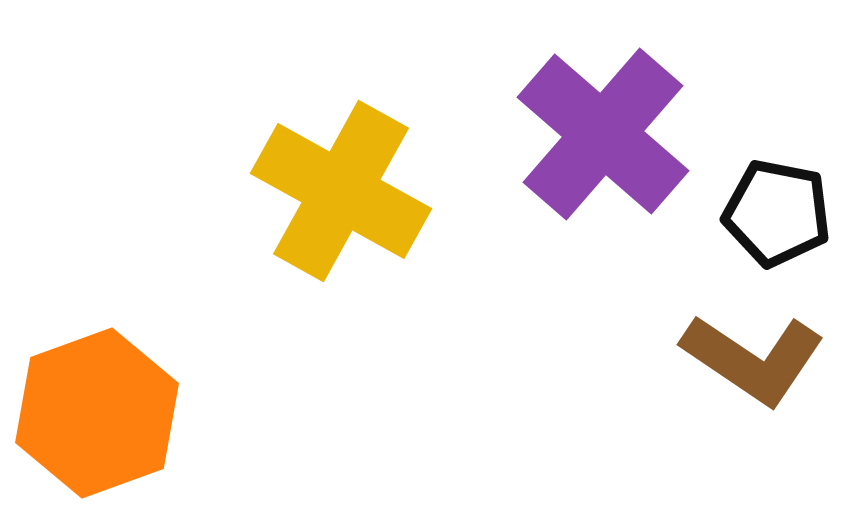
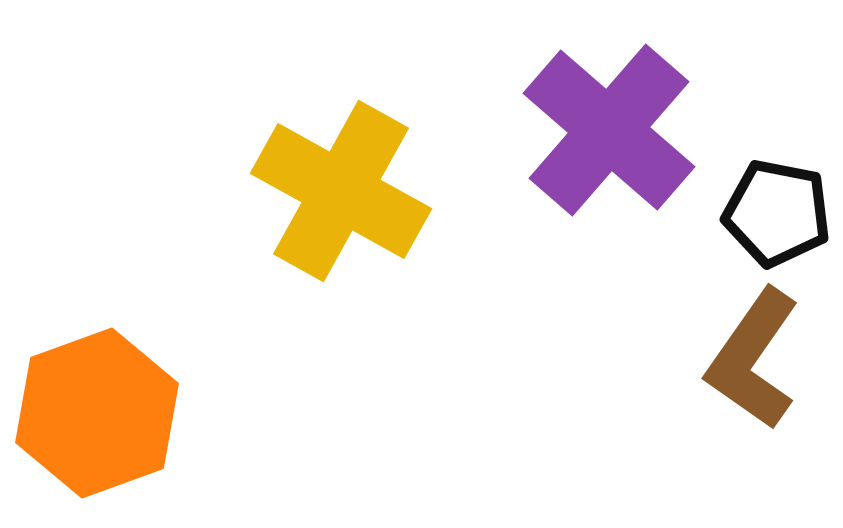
purple cross: moved 6 px right, 4 px up
brown L-shape: rotated 91 degrees clockwise
